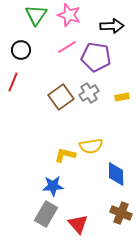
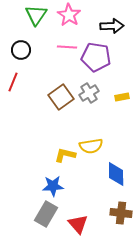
pink star: rotated 15 degrees clockwise
pink line: rotated 36 degrees clockwise
brown cross: rotated 15 degrees counterclockwise
